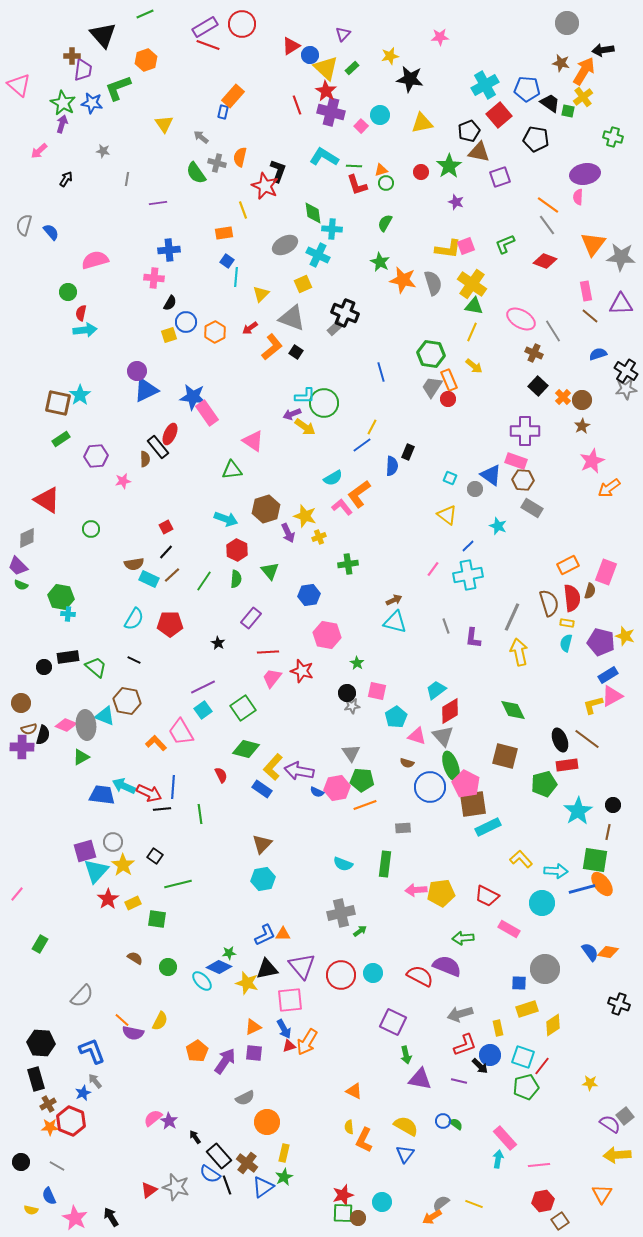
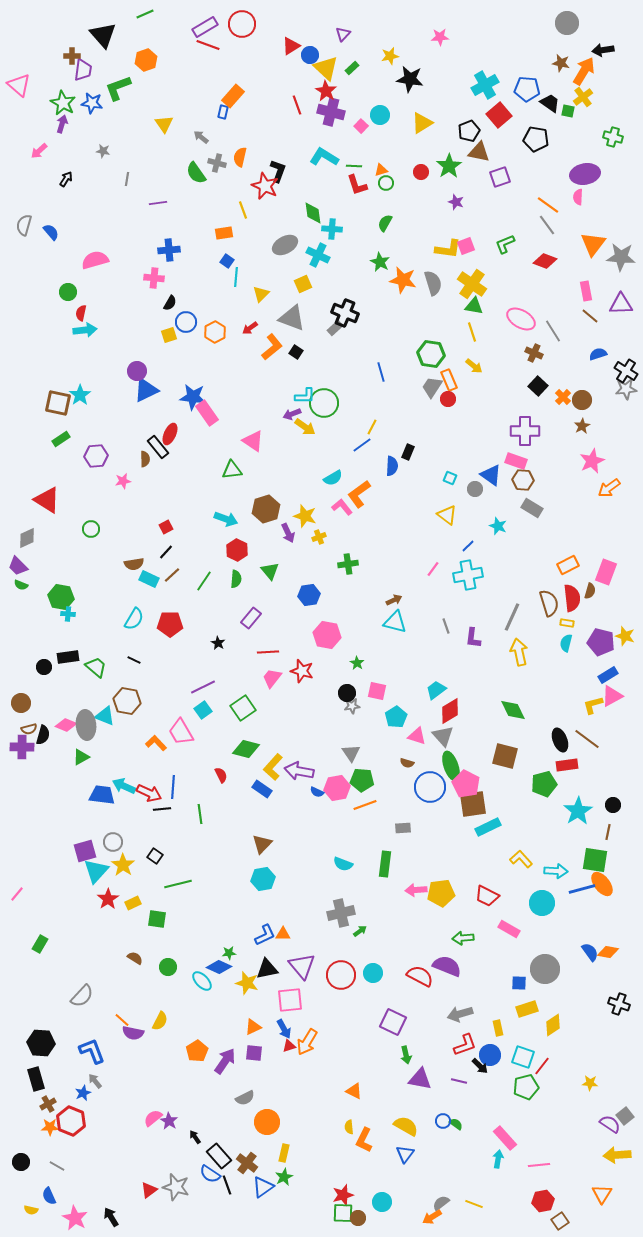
yellow triangle at (422, 123): rotated 20 degrees counterclockwise
yellow line at (472, 332): rotated 42 degrees counterclockwise
